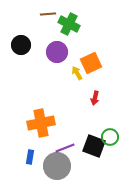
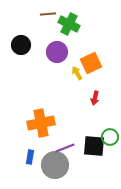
black square: rotated 15 degrees counterclockwise
gray circle: moved 2 px left, 1 px up
